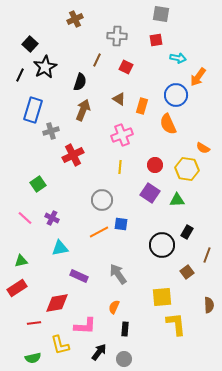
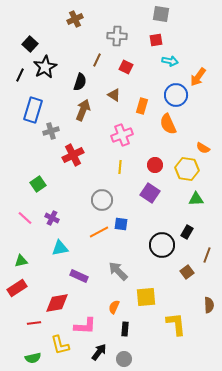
cyan arrow at (178, 58): moved 8 px left, 3 px down
brown triangle at (119, 99): moved 5 px left, 4 px up
green triangle at (177, 200): moved 19 px right, 1 px up
gray arrow at (118, 274): moved 3 px up; rotated 10 degrees counterclockwise
yellow square at (162, 297): moved 16 px left
